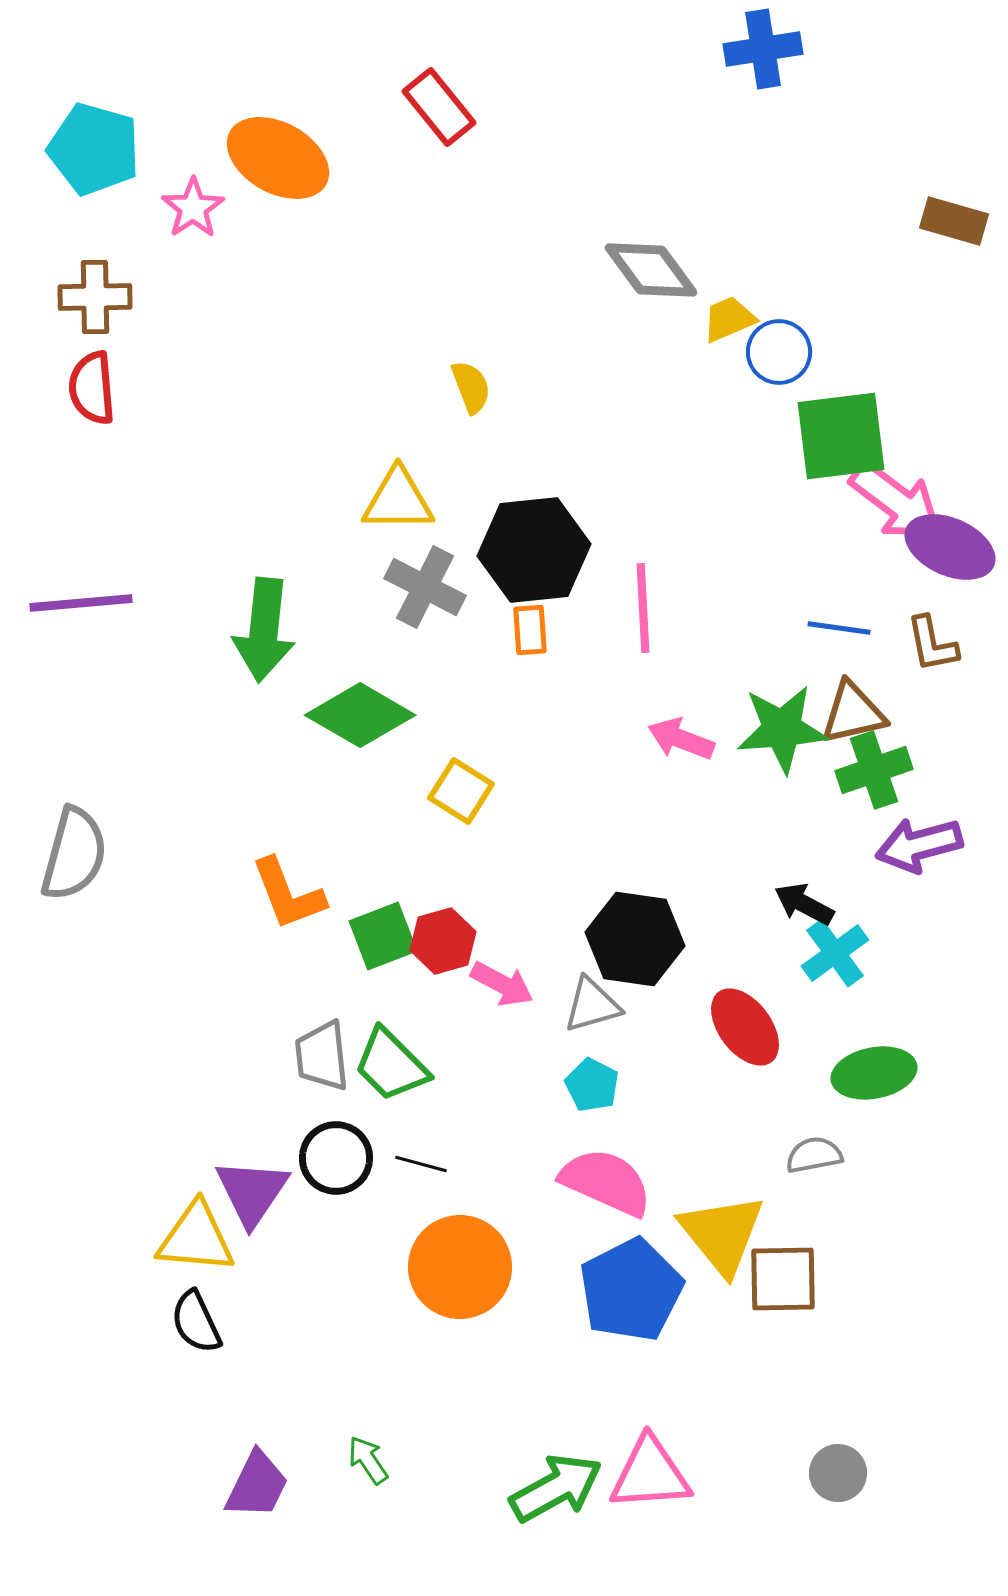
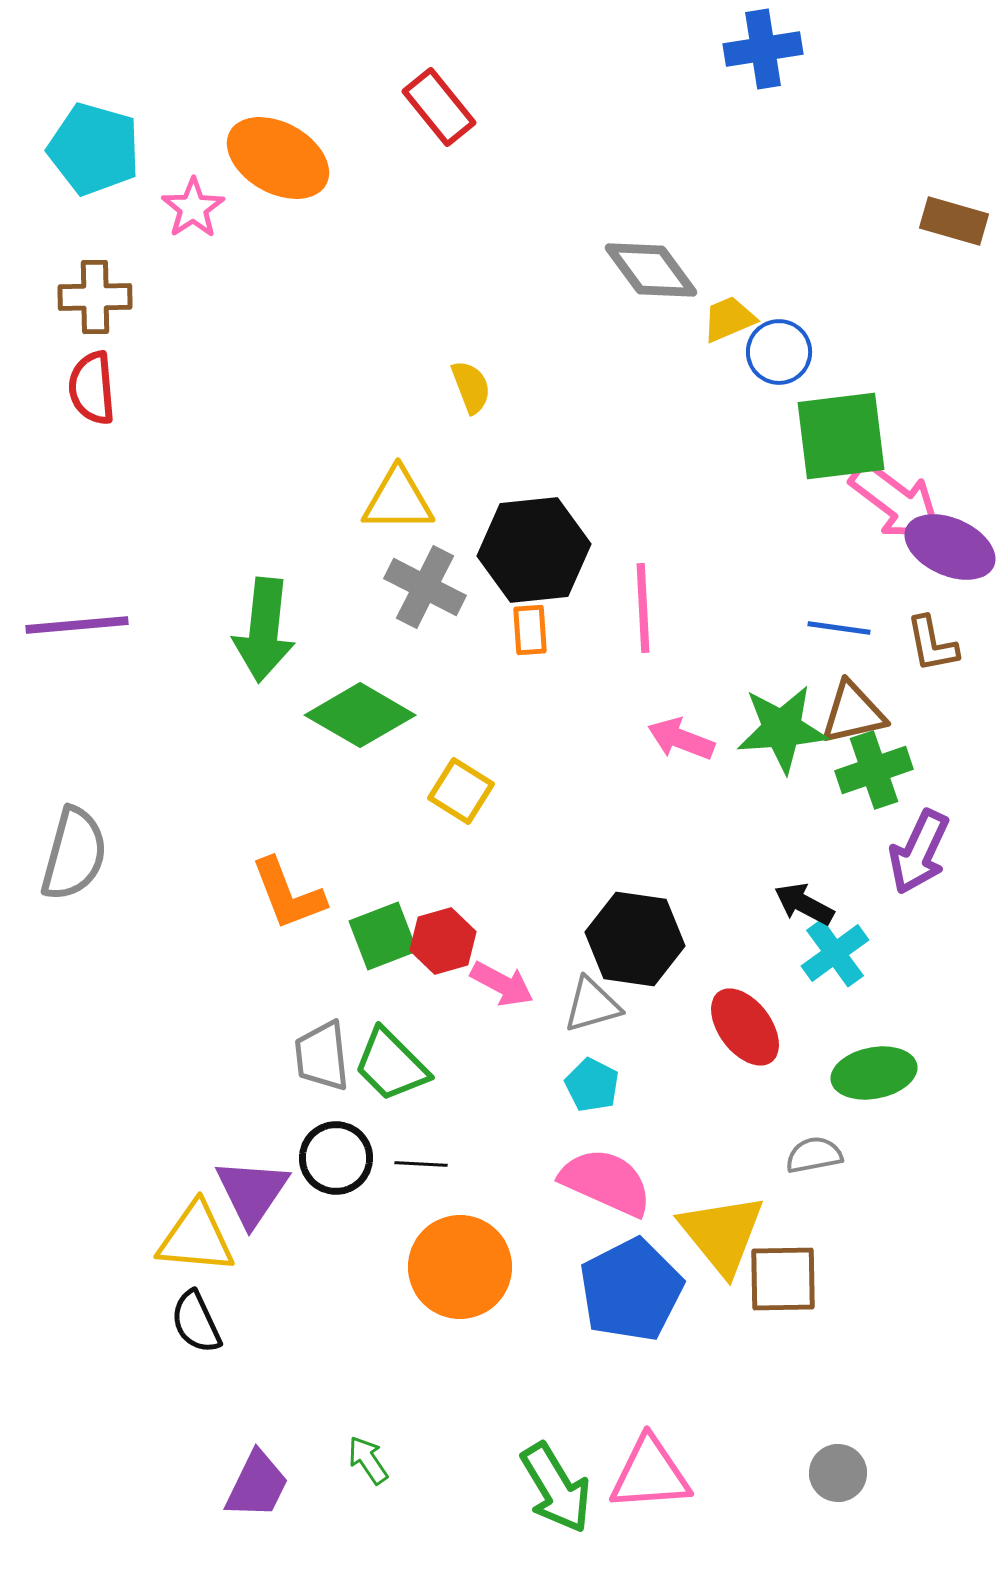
purple line at (81, 603): moved 4 px left, 22 px down
purple arrow at (919, 845): moved 7 px down; rotated 50 degrees counterclockwise
black line at (421, 1164): rotated 12 degrees counterclockwise
green arrow at (556, 1488): rotated 88 degrees clockwise
